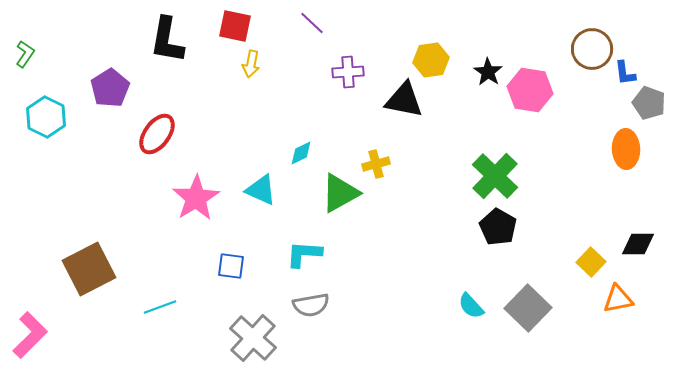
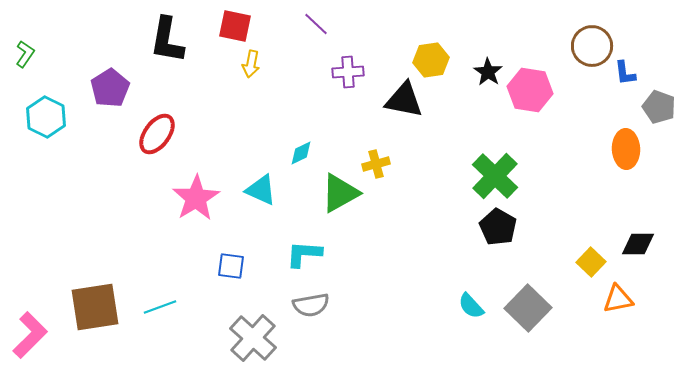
purple line: moved 4 px right, 1 px down
brown circle: moved 3 px up
gray pentagon: moved 10 px right, 4 px down
brown square: moved 6 px right, 38 px down; rotated 18 degrees clockwise
